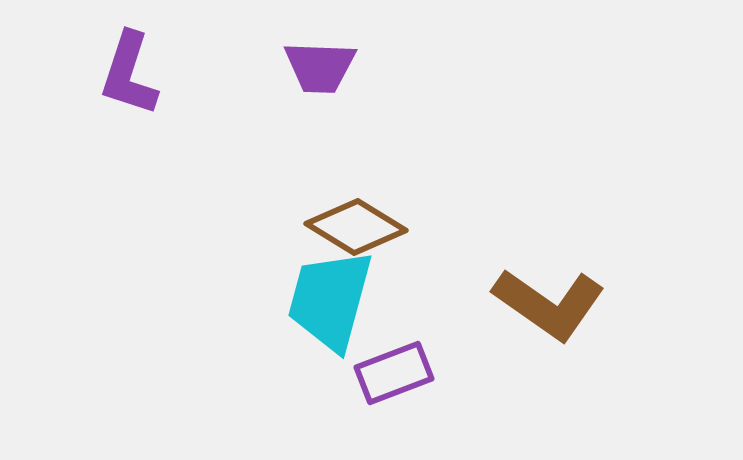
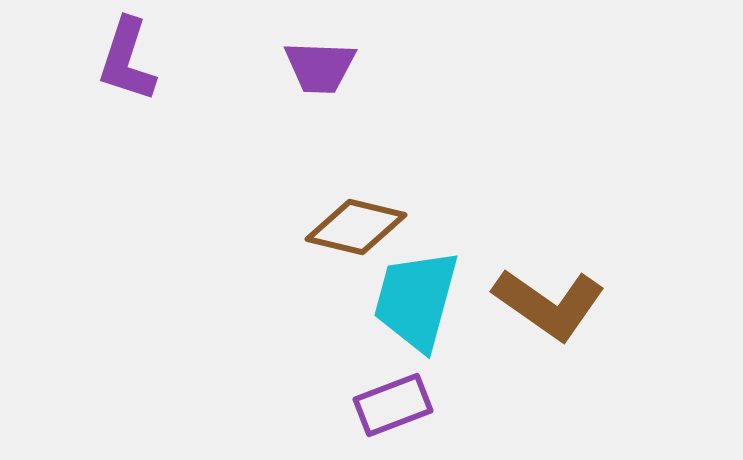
purple L-shape: moved 2 px left, 14 px up
brown diamond: rotated 18 degrees counterclockwise
cyan trapezoid: moved 86 px right
purple rectangle: moved 1 px left, 32 px down
